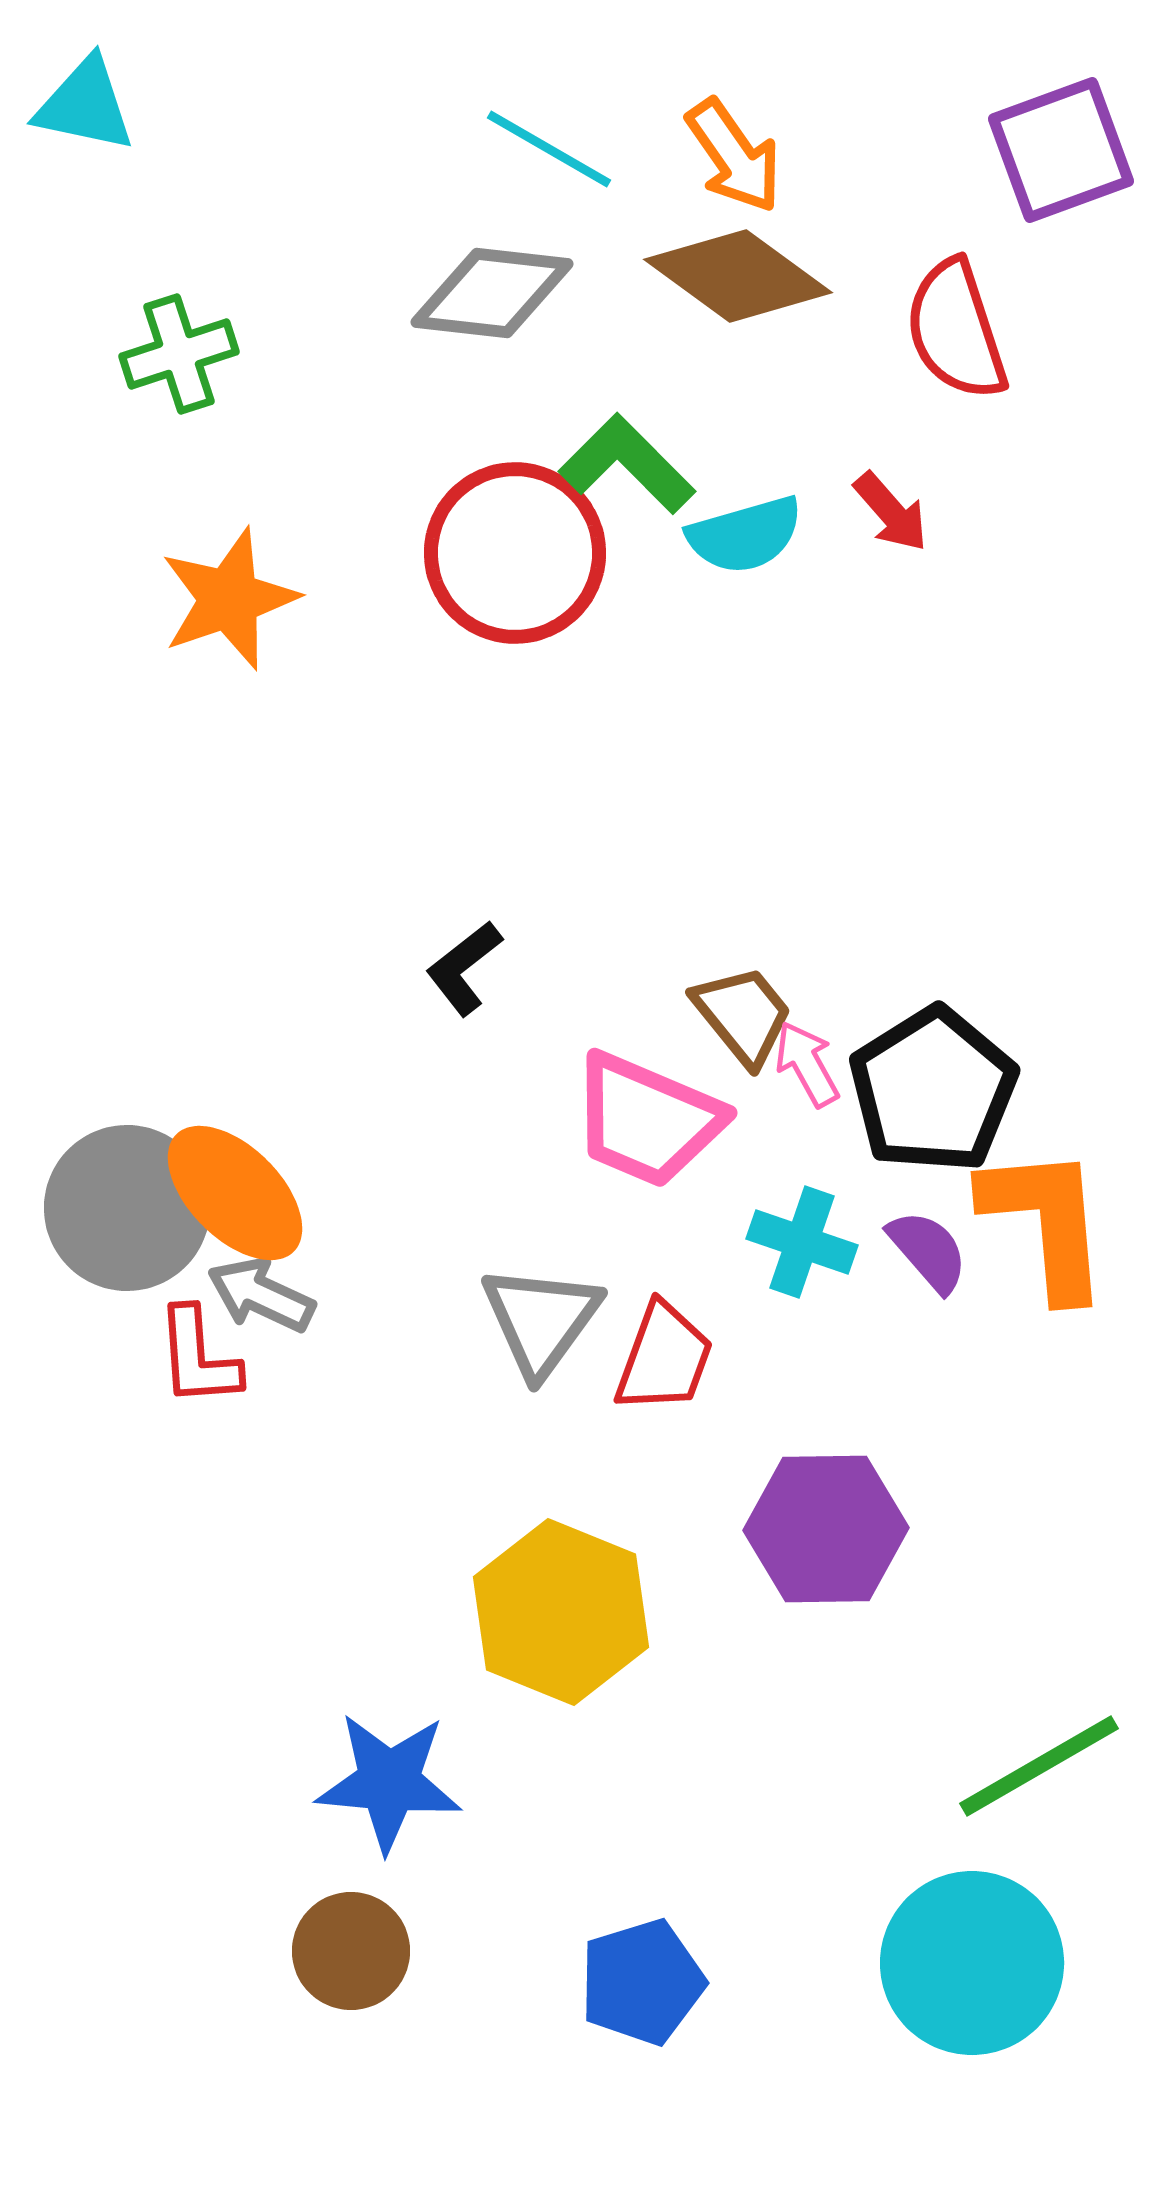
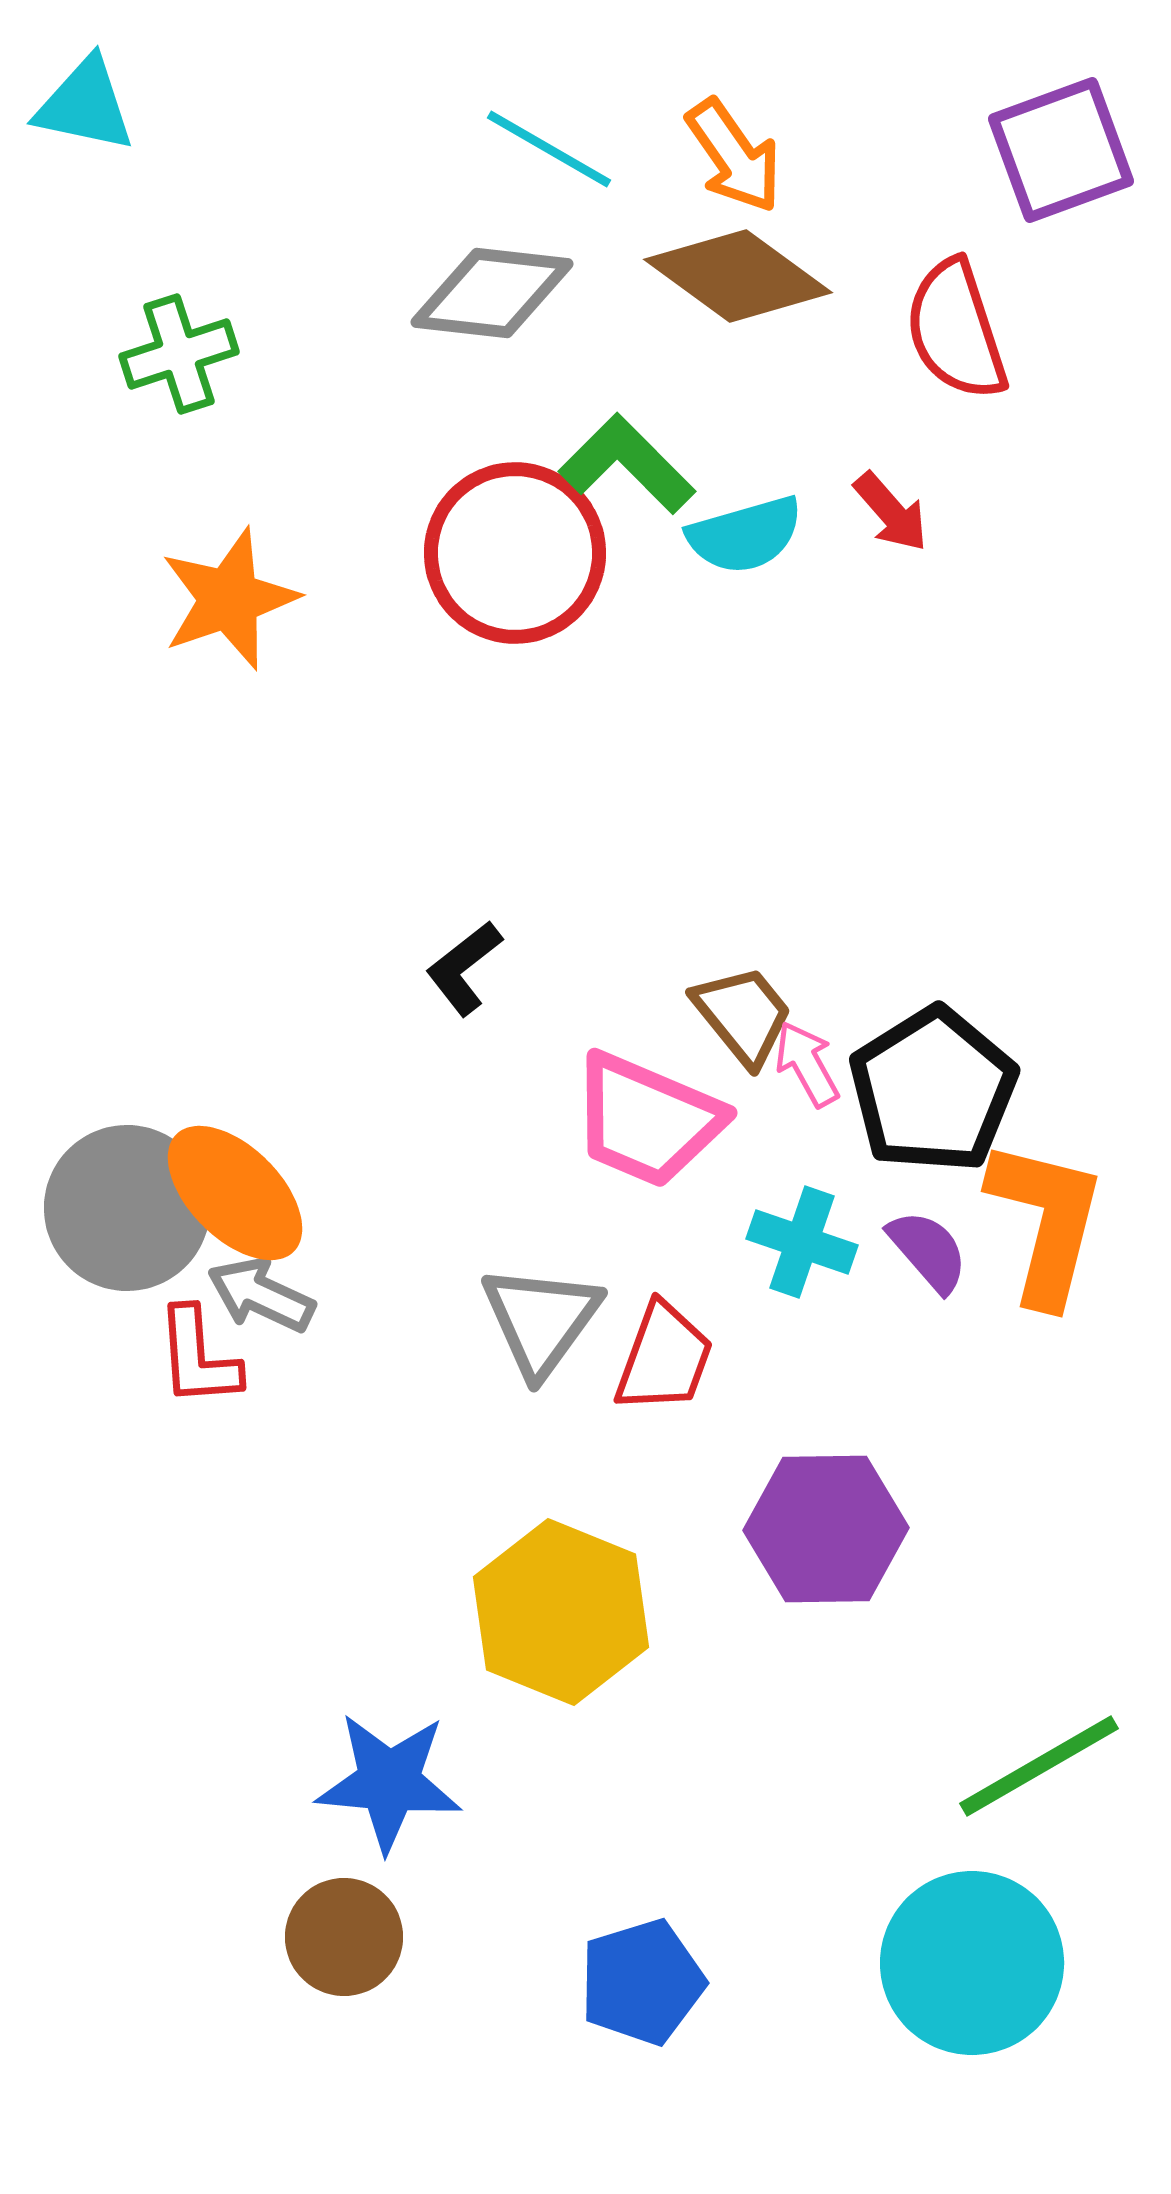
orange L-shape: rotated 19 degrees clockwise
brown circle: moved 7 px left, 14 px up
